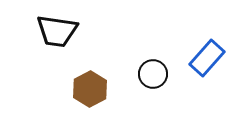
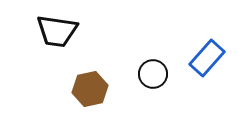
brown hexagon: rotated 16 degrees clockwise
